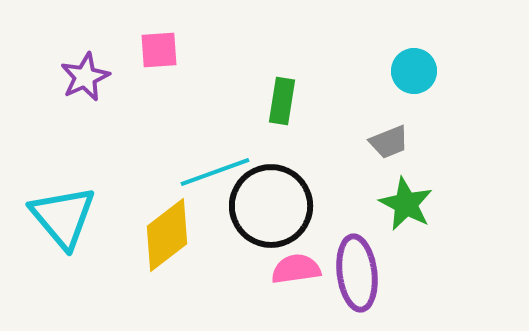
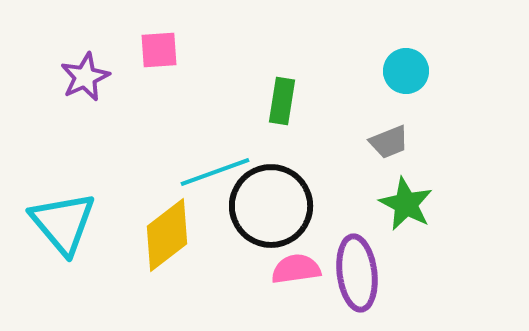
cyan circle: moved 8 px left
cyan triangle: moved 6 px down
